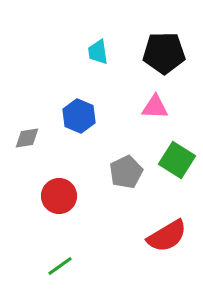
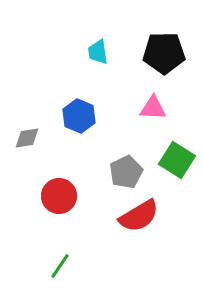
pink triangle: moved 2 px left, 1 px down
red semicircle: moved 28 px left, 20 px up
green line: rotated 20 degrees counterclockwise
